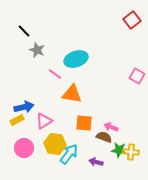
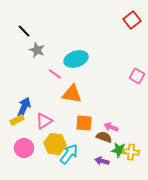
blue arrow: rotated 54 degrees counterclockwise
purple arrow: moved 6 px right, 1 px up
